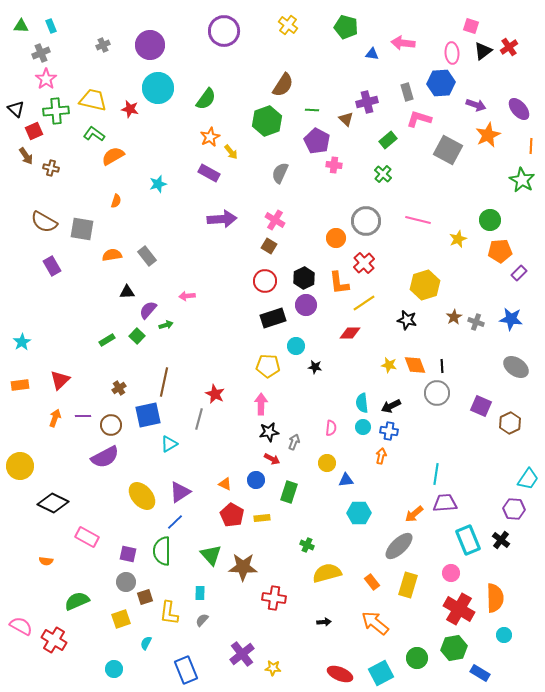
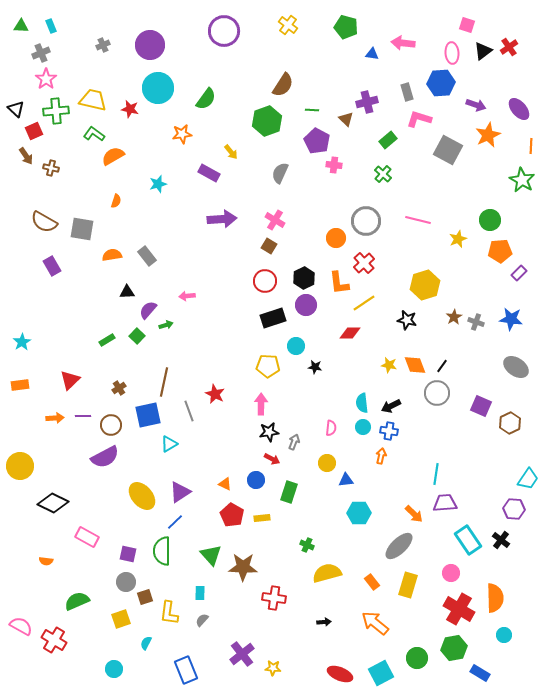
pink square at (471, 26): moved 4 px left, 1 px up
orange star at (210, 137): moved 28 px left, 3 px up; rotated 18 degrees clockwise
black line at (442, 366): rotated 40 degrees clockwise
red triangle at (60, 380): moved 10 px right
orange arrow at (55, 418): rotated 66 degrees clockwise
gray line at (199, 419): moved 10 px left, 8 px up; rotated 35 degrees counterclockwise
orange arrow at (414, 514): rotated 96 degrees counterclockwise
cyan rectangle at (468, 540): rotated 12 degrees counterclockwise
